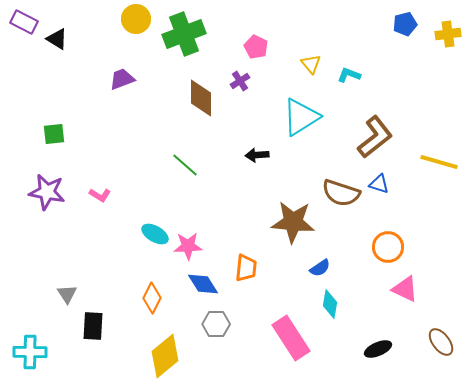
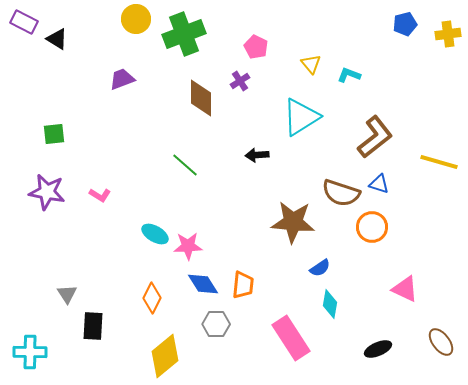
orange circle: moved 16 px left, 20 px up
orange trapezoid: moved 3 px left, 17 px down
